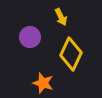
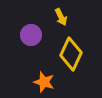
purple circle: moved 1 px right, 2 px up
orange star: moved 1 px right, 1 px up
